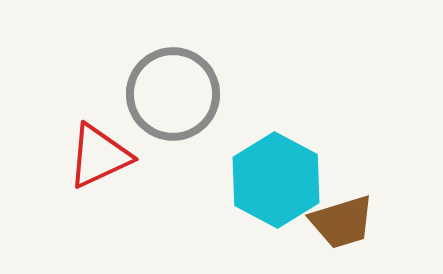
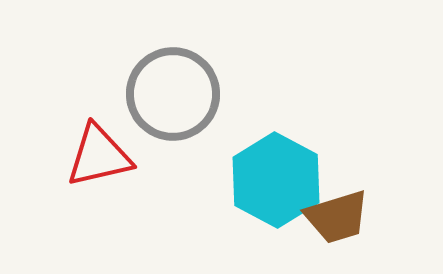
red triangle: rotated 12 degrees clockwise
brown trapezoid: moved 5 px left, 5 px up
